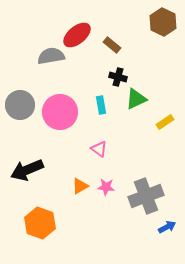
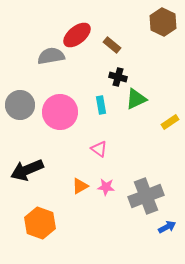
yellow rectangle: moved 5 px right
